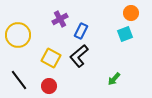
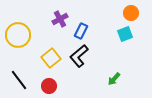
yellow square: rotated 24 degrees clockwise
